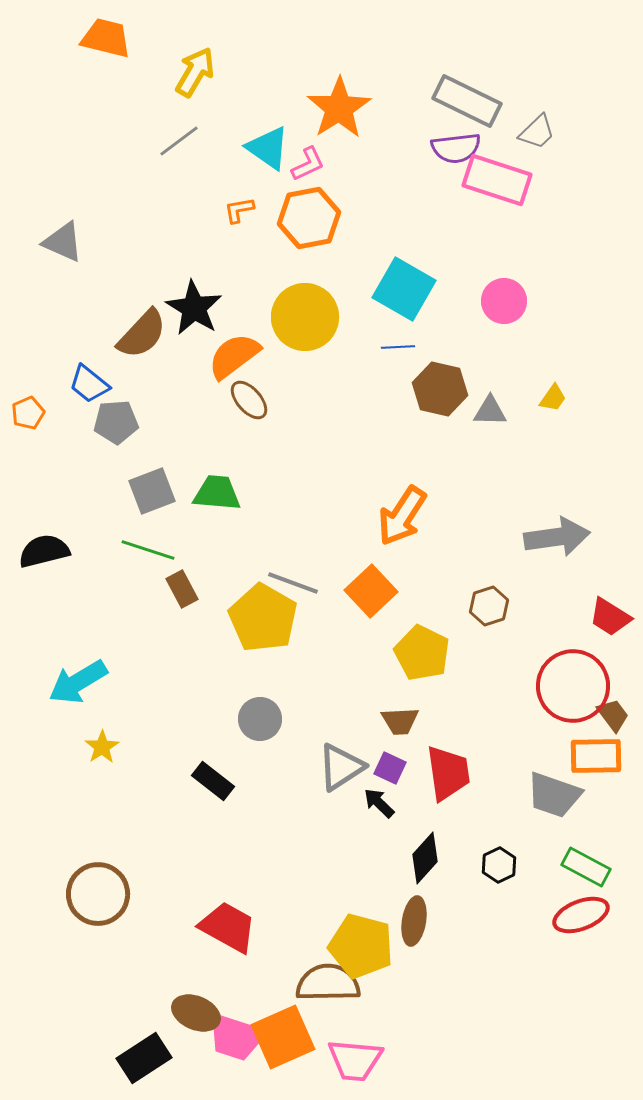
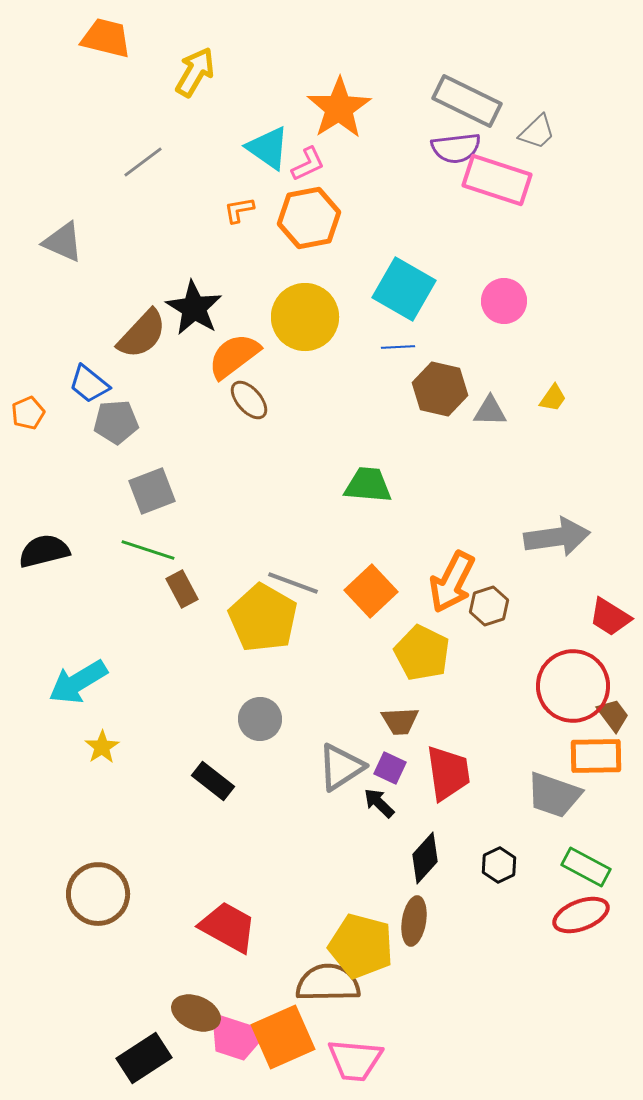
gray line at (179, 141): moved 36 px left, 21 px down
green trapezoid at (217, 493): moved 151 px right, 8 px up
orange arrow at (402, 516): moved 50 px right, 66 px down; rotated 6 degrees counterclockwise
